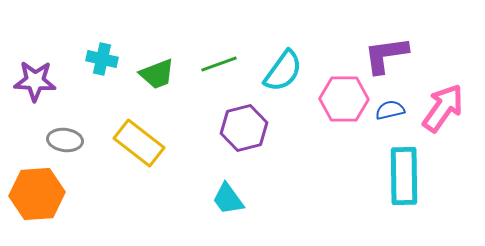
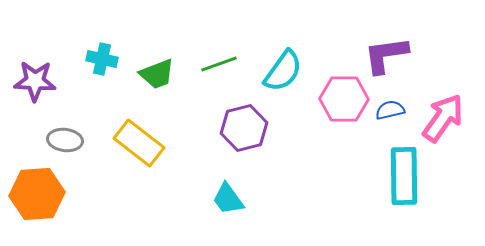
pink arrow: moved 10 px down
